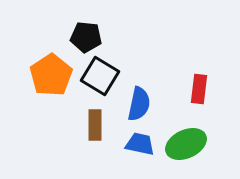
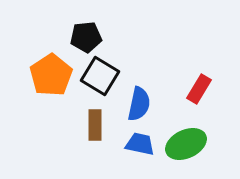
black pentagon: rotated 12 degrees counterclockwise
red rectangle: rotated 24 degrees clockwise
